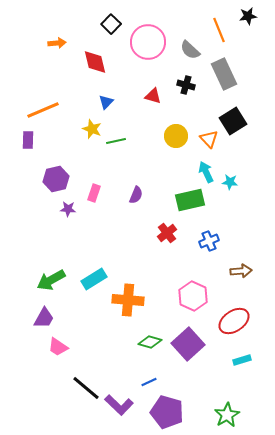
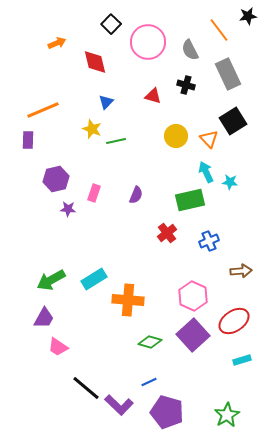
orange line at (219, 30): rotated 15 degrees counterclockwise
orange arrow at (57, 43): rotated 18 degrees counterclockwise
gray semicircle at (190, 50): rotated 20 degrees clockwise
gray rectangle at (224, 74): moved 4 px right
purple square at (188, 344): moved 5 px right, 9 px up
